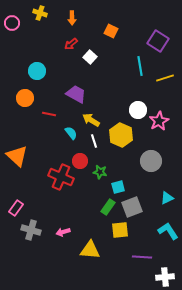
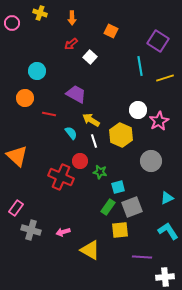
yellow triangle: rotated 25 degrees clockwise
